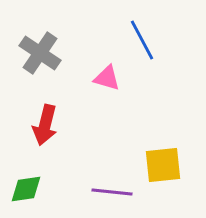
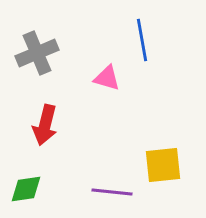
blue line: rotated 18 degrees clockwise
gray cross: moved 3 px left; rotated 33 degrees clockwise
